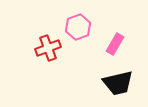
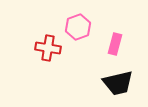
pink rectangle: rotated 15 degrees counterclockwise
red cross: rotated 30 degrees clockwise
